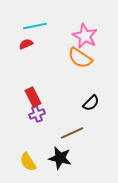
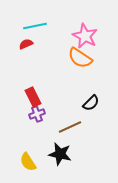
brown line: moved 2 px left, 6 px up
black star: moved 4 px up
